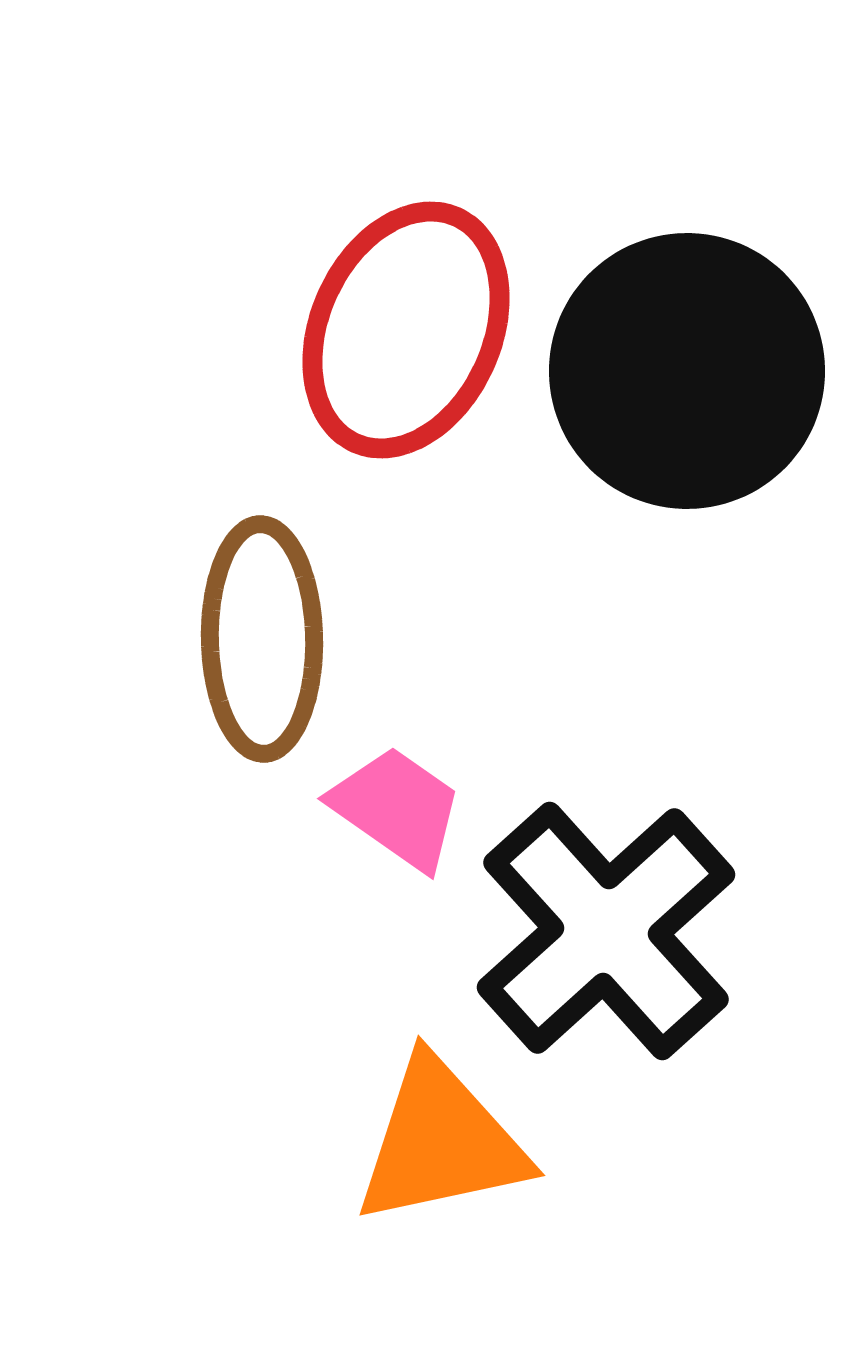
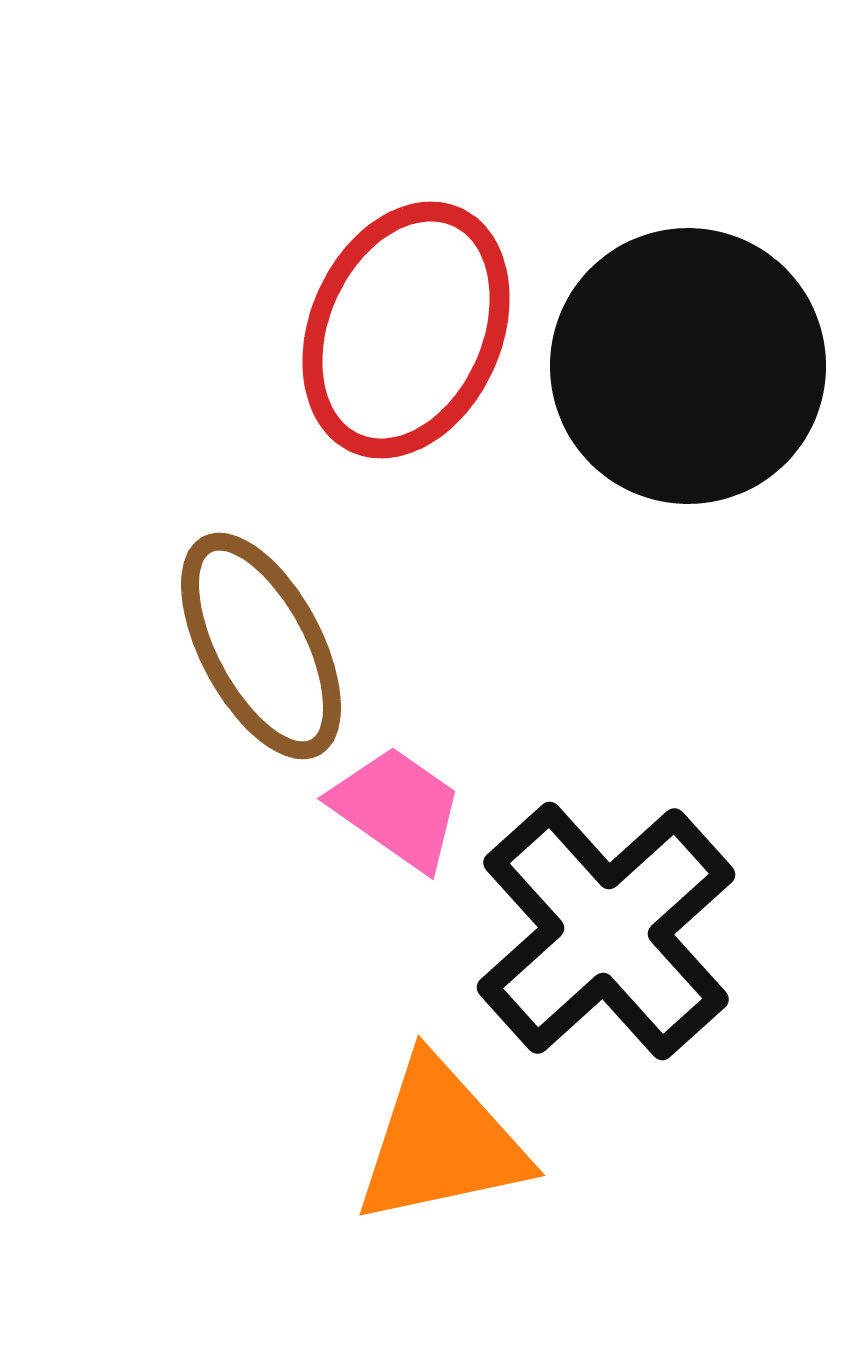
black circle: moved 1 px right, 5 px up
brown ellipse: moved 1 px left, 7 px down; rotated 27 degrees counterclockwise
